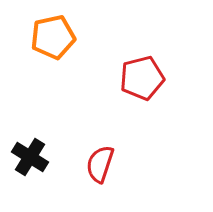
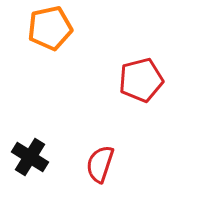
orange pentagon: moved 3 px left, 9 px up
red pentagon: moved 1 px left, 2 px down
